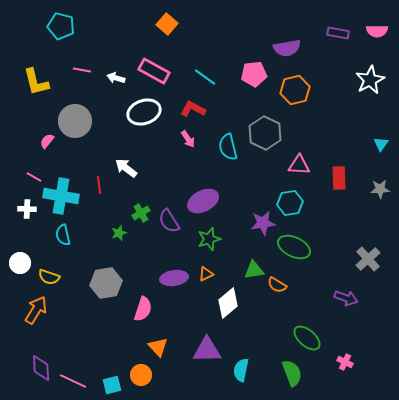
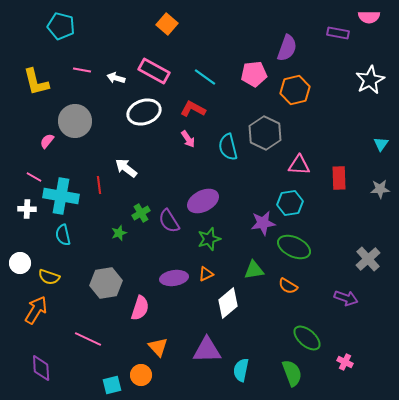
pink semicircle at (377, 31): moved 8 px left, 14 px up
purple semicircle at (287, 48): rotated 60 degrees counterclockwise
orange semicircle at (277, 285): moved 11 px right, 1 px down
pink semicircle at (143, 309): moved 3 px left, 1 px up
pink line at (73, 381): moved 15 px right, 42 px up
